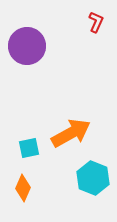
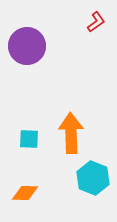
red L-shape: rotated 30 degrees clockwise
orange arrow: rotated 63 degrees counterclockwise
cyan square: moved 9 px up; rotated 15 degrees clockwise
orange diamond: moved 2 px right, 5 px down; rotated 68 degrees clockwise
